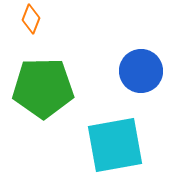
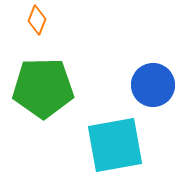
orange diamond: moved 6 px right, 1 px down
blue circle: moved 12 px right, 14 px down
